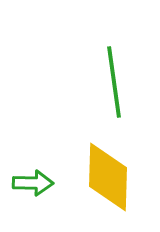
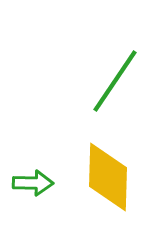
green line: moved 1 px right, 1 px up; rotated 42 degrees clockwise
